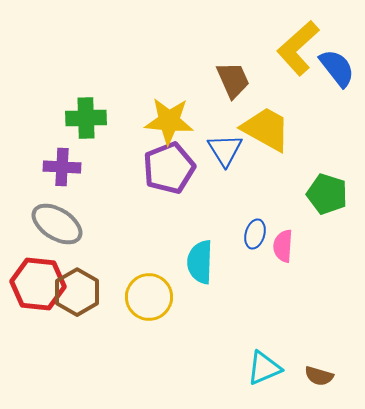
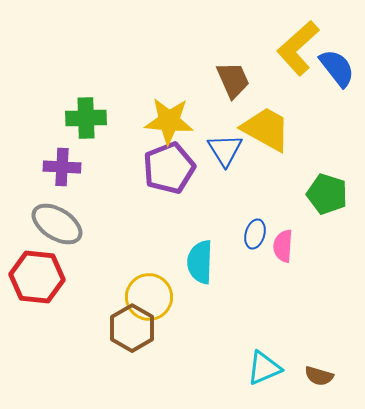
red hexagon: moved 1 px left, 7 px up
brown hexagon: moved 55 px right, 36 px down
